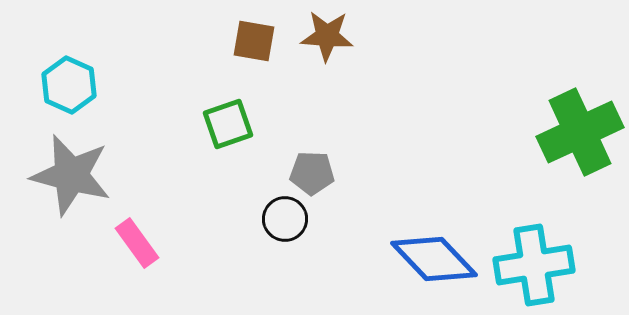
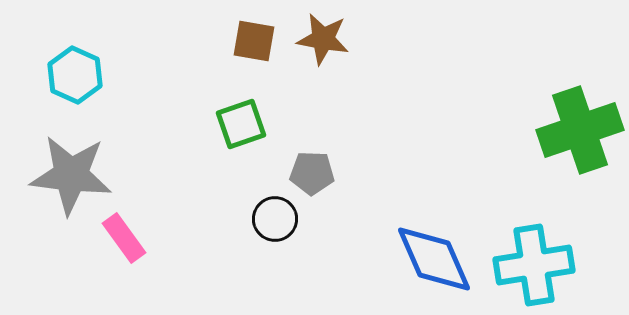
brown star: moved 4 px left, 3 px down; rotated 6 degrees clockwise
cyan hexagon: moved 6 px right, 10 px up
green square: moved 13 px right
green cross: moved 2 px up; rotated 6 degrees clockwise
gray star: rotated 8 degrees counterclockwise
black circle: moved 10 px left
pink rectangle: moved 13 px left, 5 px up
blue diamond: rotated 20 degrees clockwise
